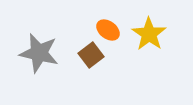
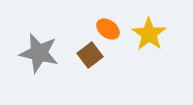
orange ellipse: moved 1 px up
brown square: moved 1 px left
